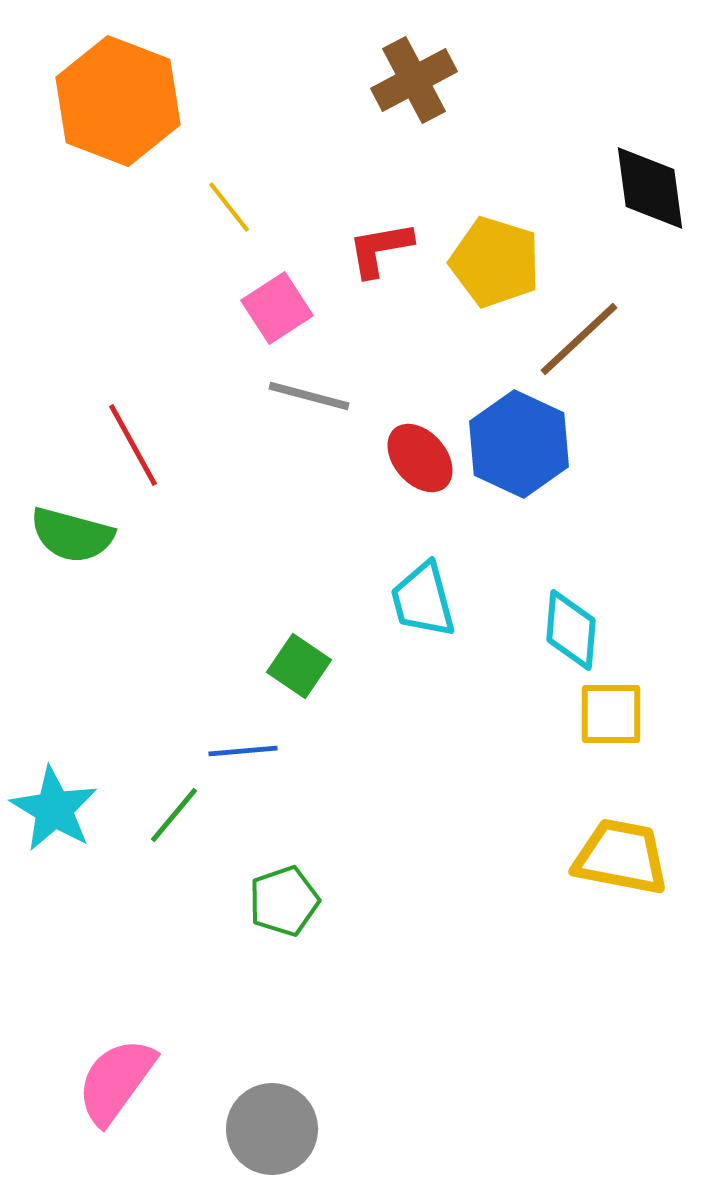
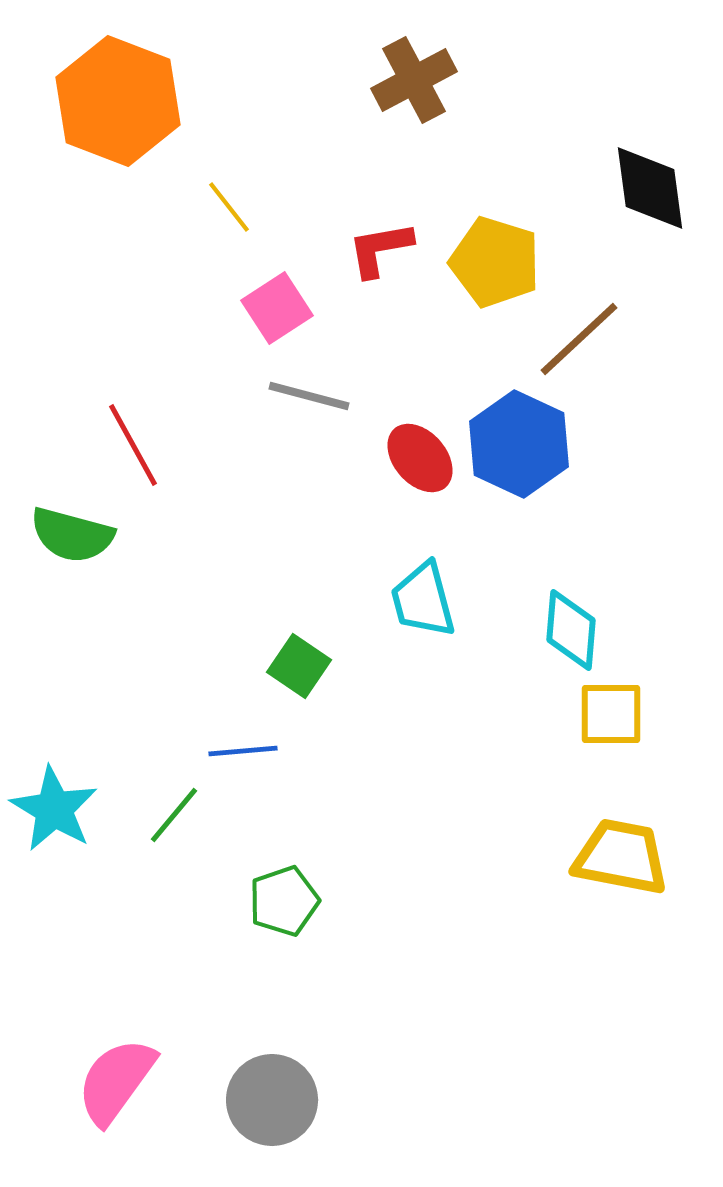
gray circle: moved 29 px up
